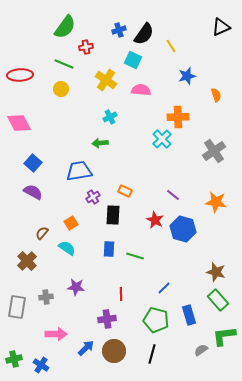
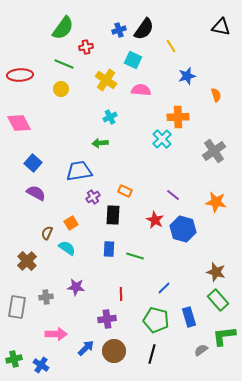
green semicircle at (65, 27): moved 2 px left, 1 px down
black triangle at (221, 27): rotated 36 degrees clockwise
black semicircle at (144, 34): moved 5 px up
purple semicircle at (33, 192): moved 3 px right, 1 px down
brown semicircle at (42, 233): moved 5 px right; rotated 16 degrees counterclockwise
blue rectangle at (189, 315): moved 2 px down
